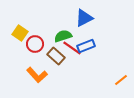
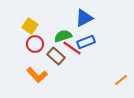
yellow square: moved 10 px right, 7 px up
blue rectangle: moved 4 px up
